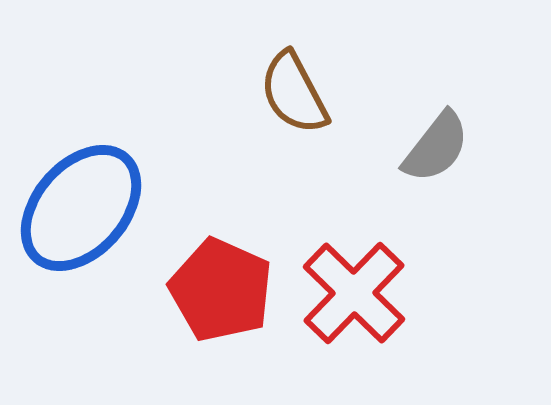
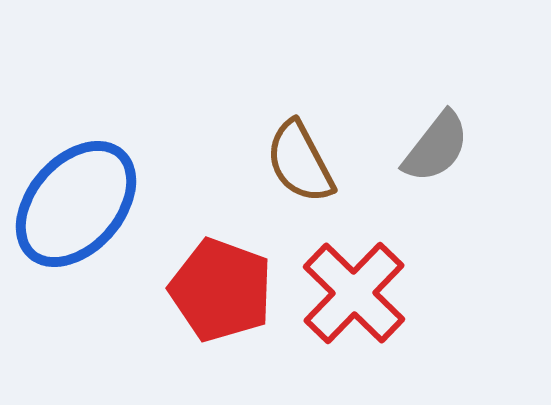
brown semicircle: moved 6 px right, 69 px down
blue ellipse: moved 5 px left, 4 px up
red pentagon: rotated 4 degrees counterclockwise
